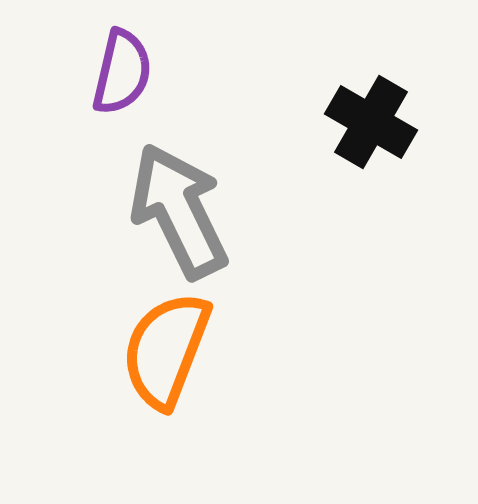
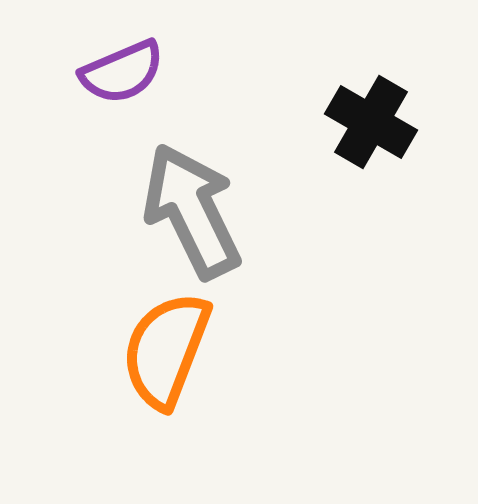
purple semicircle: rotated 54 degrees clockwise
gray arrow: moved 13 px right
